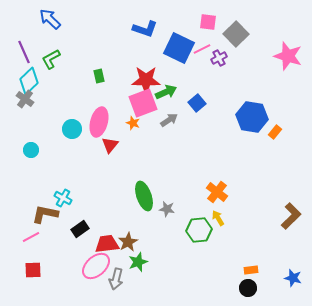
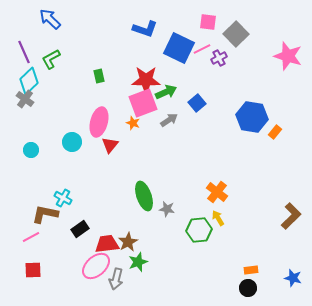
cyan circle at (72, 129): moved 13 px down
